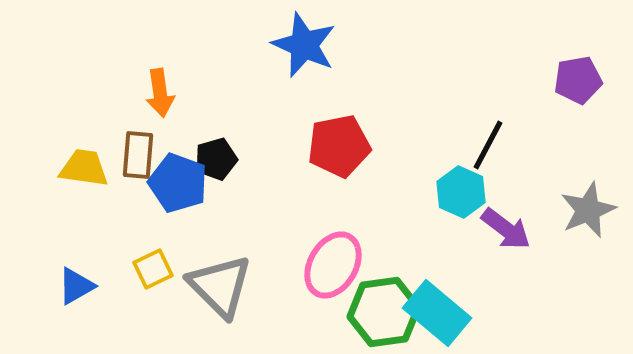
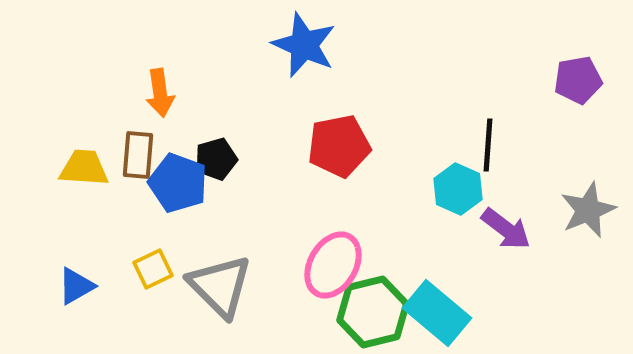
black line: rotated 24 degrees counterclockwise
yellow trapezoid: rotated 4 degrees counterclockwise
cyan hexagon: moved 3 px left, 3 px up
green hexagon: moved 11 px left; rotated 6 degrees counterclockwise
